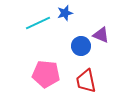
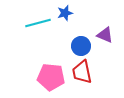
cyan line: rotated 10 degrees clockwise
purple triangle: moved 4 px right
pink pentagon: moved 5 px right, 3 px down
red trapezoid: moved 4 px left, 9 px up
